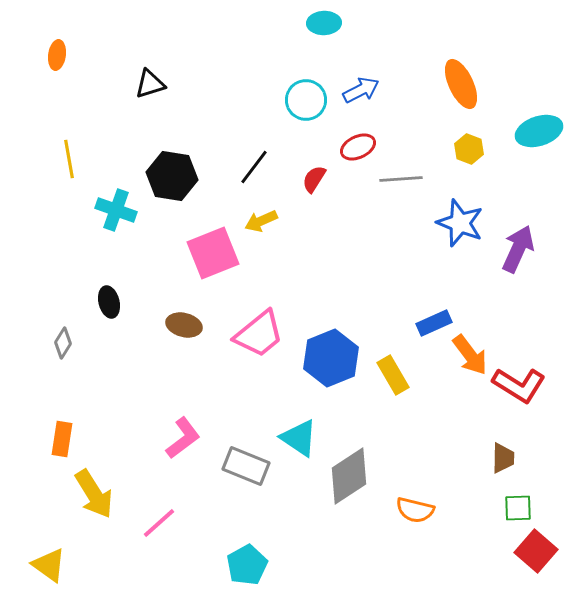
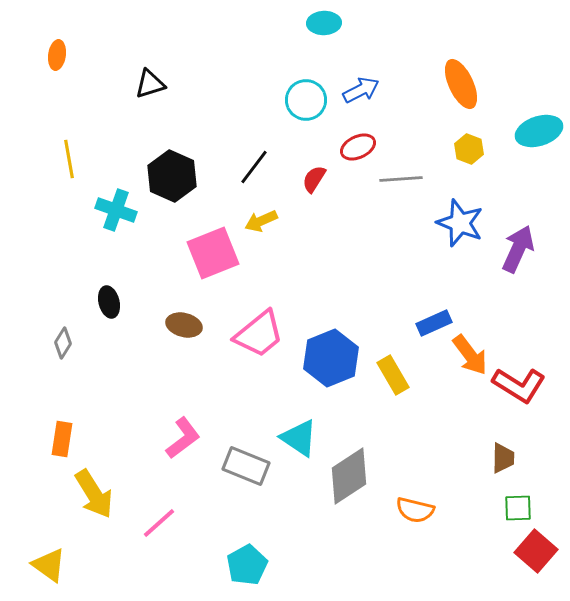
black hexagon at (172, 176): rotated 15 degrees clockwise
